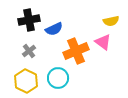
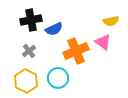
black cross: moved 2 px right
